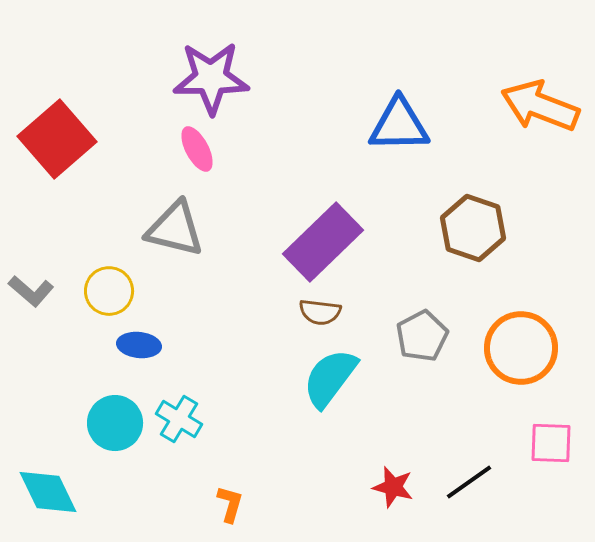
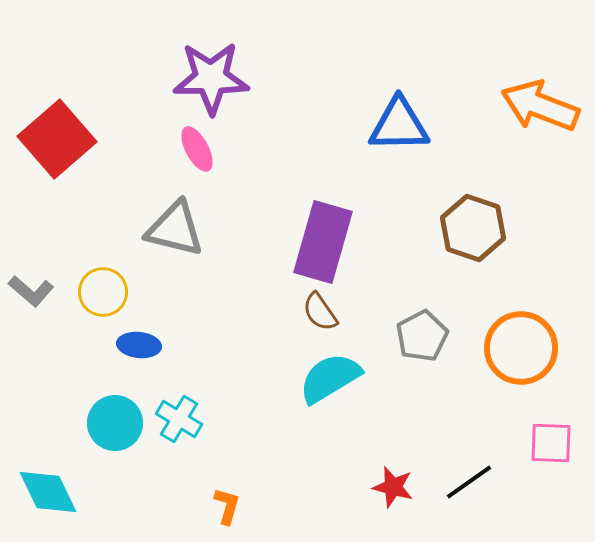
purple rectangle: rotated 30 degrees counterclockwise
yellow circle: moved 6 px left, 1 px down
brown semicircle: rotated 48 degrees clockwise
cyan semicircle: rotated 22 degrees clockwise
orange L-shape: moved 3 px left, 2 px down
